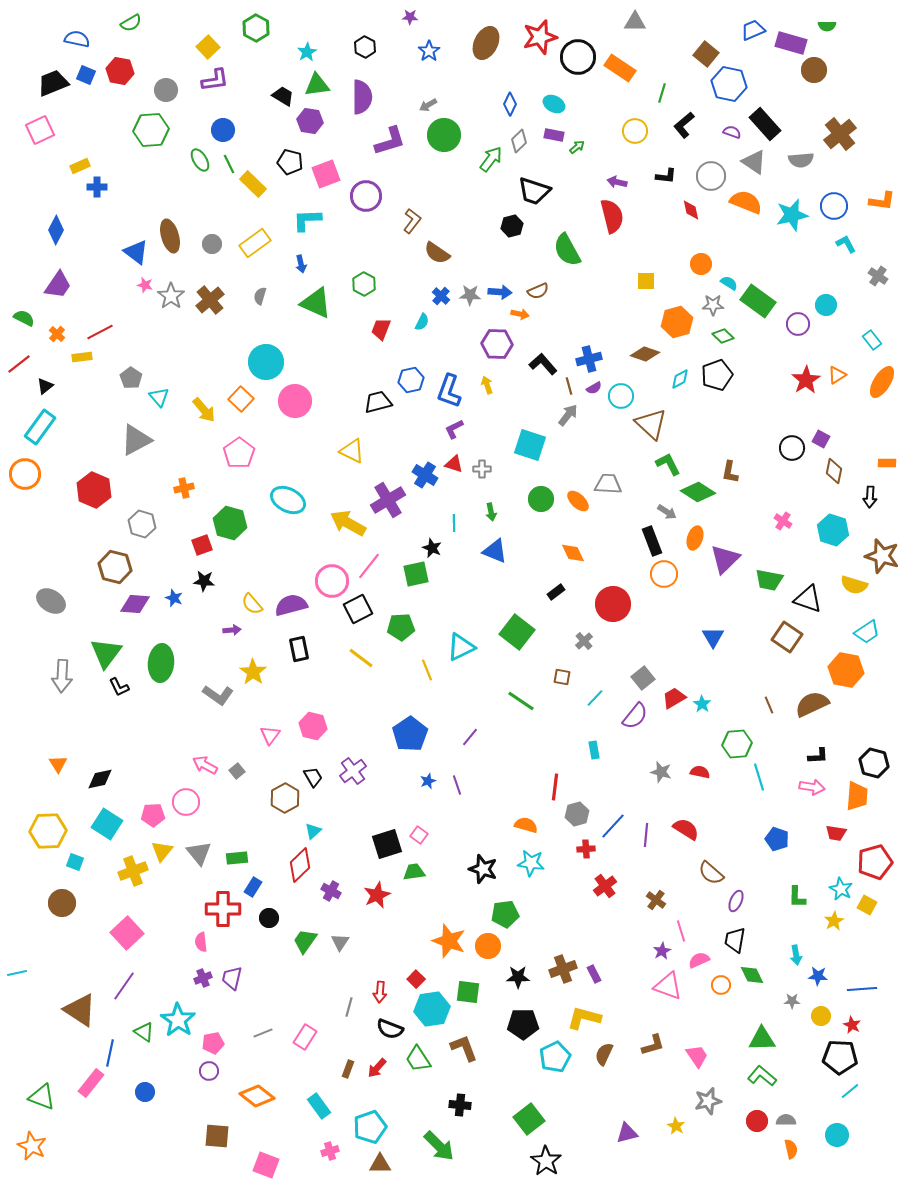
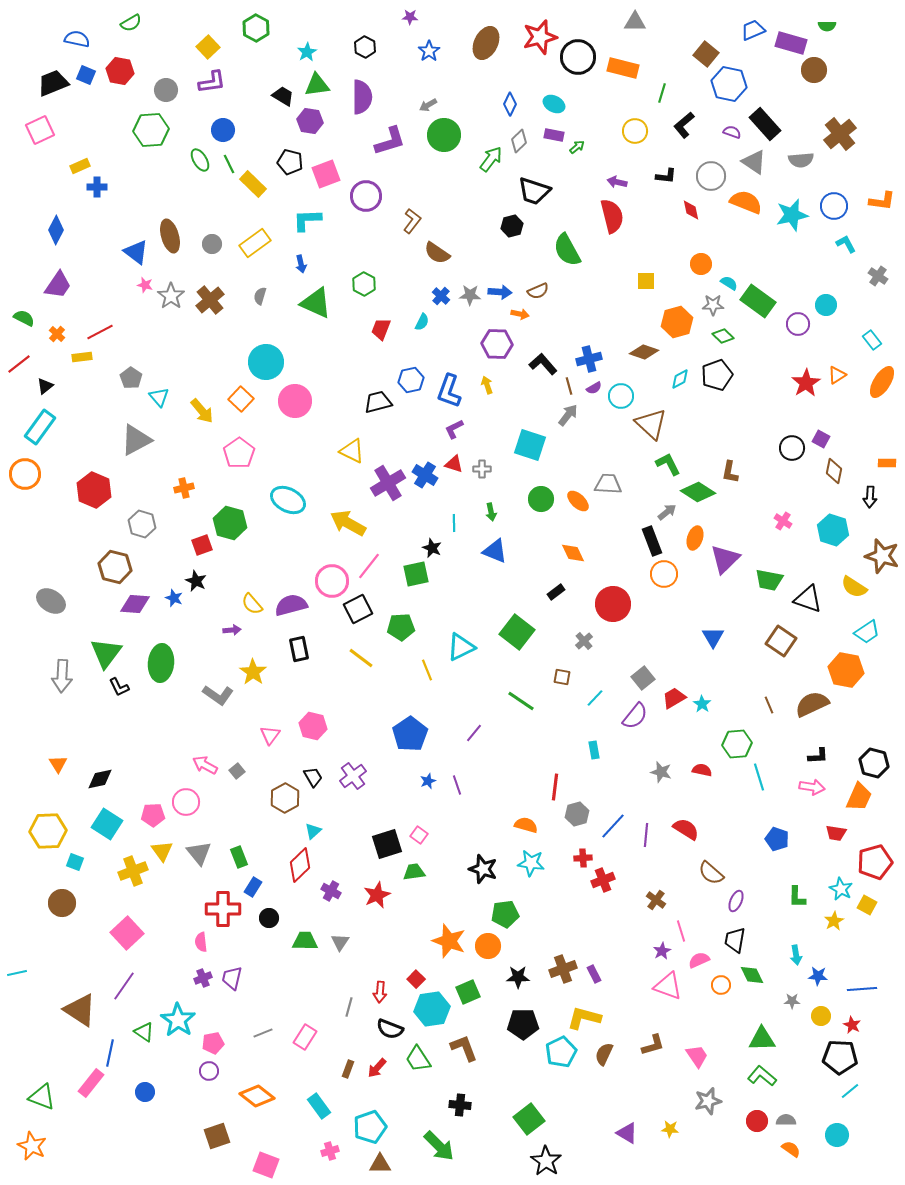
orange rectangle at (620, 68): moved 3 px right; rotated 20 degrees counterclockwise
purple L-shape at (215, 80): moved 3 px left, 2 px down
brown diamond at (645, 354): moved 1 px left, 2 px up
red star at (806, 380): moved 3 px down
yellow arrow at (204, 410): moved 2 px left, 1 px down
purple cross at (388, 500): moved 17 px up
gray arrow at (667, 512): rotated 72 degrees counterclockwise
black star at (204, 581): moved 8 px left; rotated 20 degrees clockwise
yellow semicircle at (854, 585): moved 2 px down; rotated 16 degrees clockwise
brown square at (787, 637): moved 6 px left, 4 px down
purple line at (470, 737): moved 4 px right, 4 px up
purple cross at (353, 771): moved 5 px down
red semicircle at (700, 772): moved 2 px right, 2 px up
orange trapezoid at (857, 796): moved 2 px right, 1 px down; rotated 20 degrees clockwise
red cross at (586, 849): moved 3 px left, 9 px down
yellow triangle at (162, 851): rotated 15 degrees counterclockwise
green rectangle at (237, 858): moved 2 px right, 1 px up; rotated 75 degrees clockwise
red cross at (605, 886): moved 2 px left, 6 px up; rotated 15 degrees clockwise
green trapezoid at (305, 941): rotated 56 degrees clockwise
green square at (468, 992): rotated 30 degrees counterclockwise
cyan pentagon at (555, 1057): moved 6 px right, 5 px up
yellow star at (676, 1126): moved 6 px left, 3 px down; rotated 24 degrees counterclockwise
purple triangle at (627, 1133): rotated 45 degrees clockwise
brown square at (217, 1136): rotated 24 degrees counterclockwise
orange semicircle at (791, 1149): rotated 42 degrees counterclockwise
